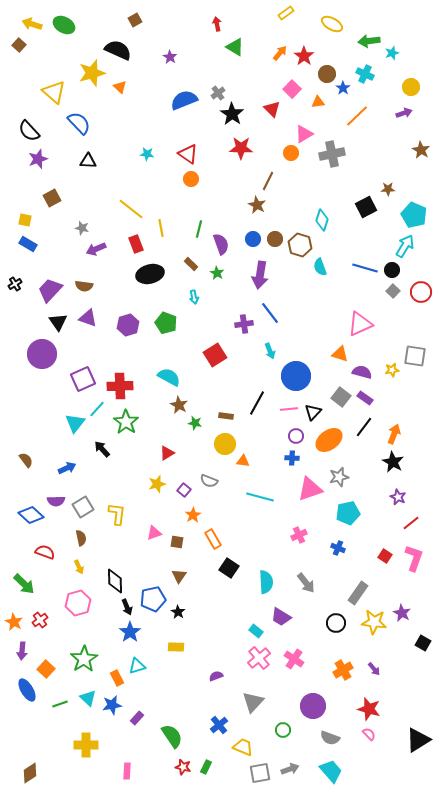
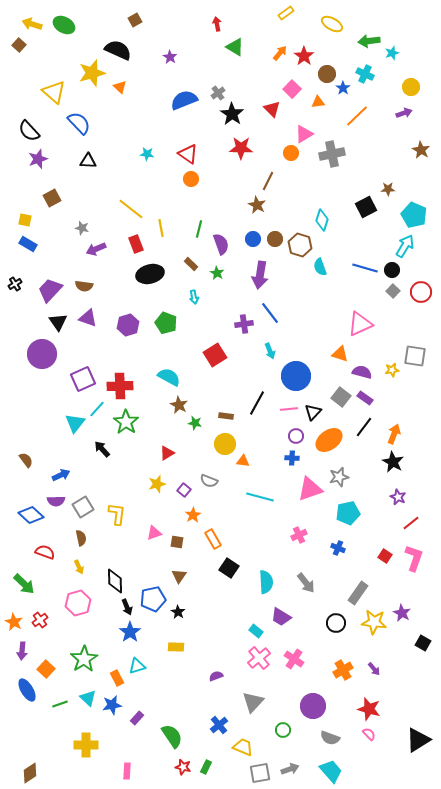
blue arrow at (67, 468): moved 6 px left, 7 px down
